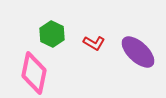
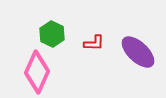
red L-shape: rotated 30 degrees counterclockwise
pink diamond: moved 3 px right, 1 px up; rotated 12 degrees clockwise
